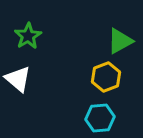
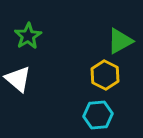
yellow hexagon: moved 1 px left, 2 px up; rotated 12 degrees counterclockwise
cyan hexagon: moved 2 px left, 3 px up
